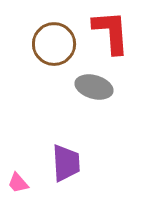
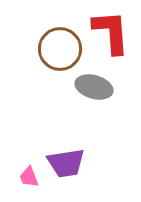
brown circle: moved 6 px right, 5 px down
purple trapezoid: rotated 84 degrees clockwise
pink trapezoid: moved 11 px right, 6 px up; rotated 20 degrees clockwise
